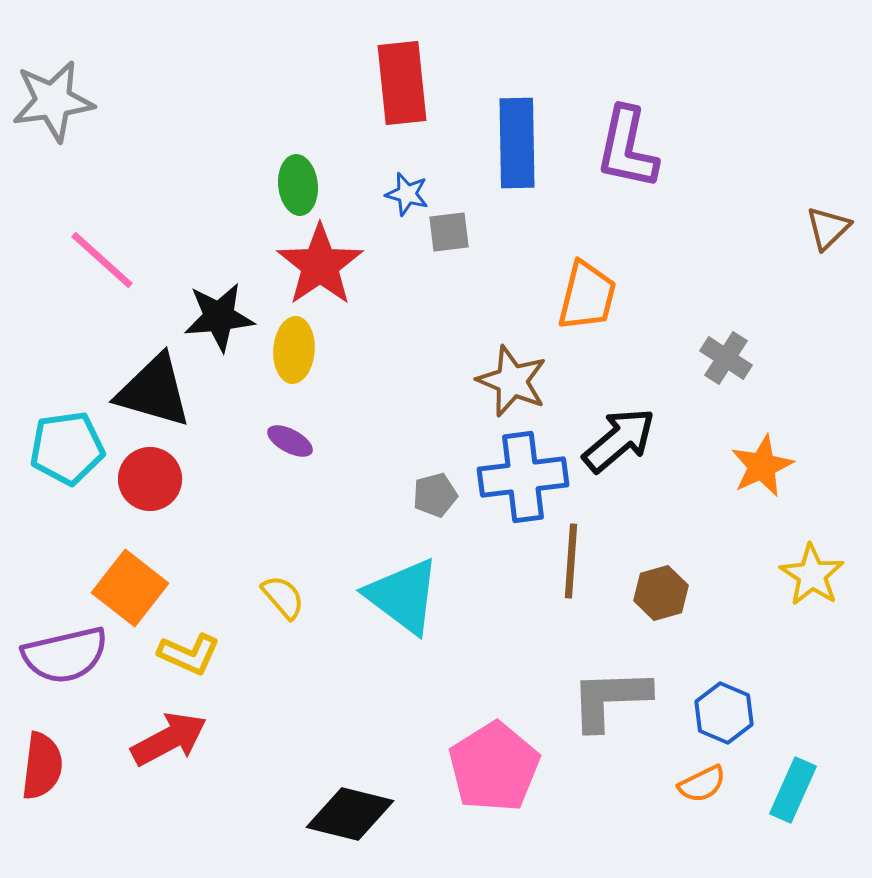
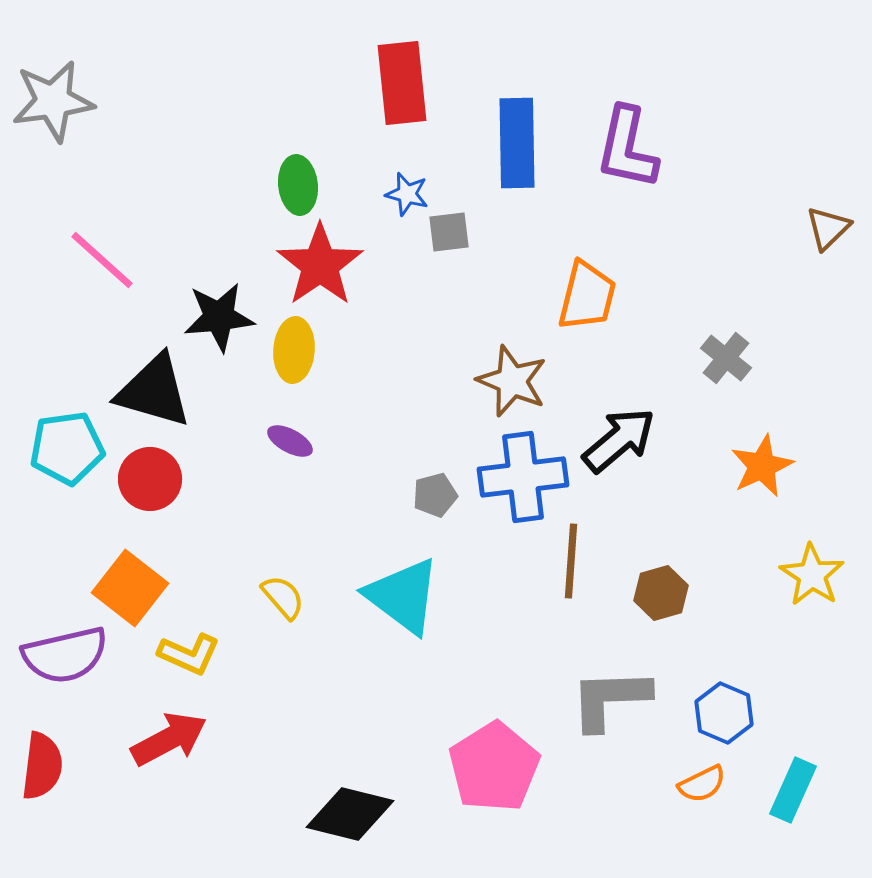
gray cross: rotated 6 degrees clockwise
